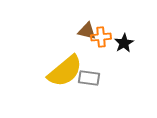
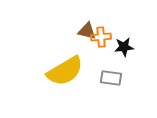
black star: moved 4 px down; rotated 24 degrees clockwise
yellow semicircle: rotated 9 degrees clockwise
gray rectangle: moved 22 px right
